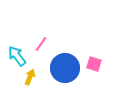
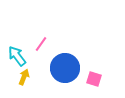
pink square: moved 15 px down
yellow arrow: moved 6 px left
